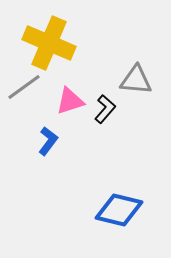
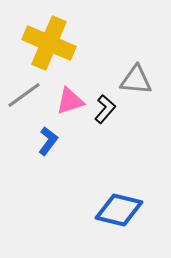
gray line: moved 8 px down
